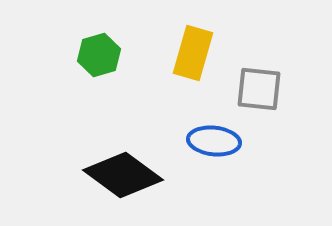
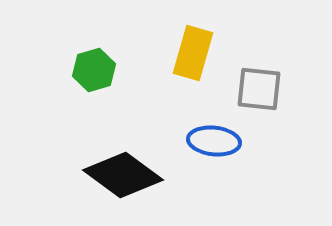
green hexagon: moved 5 px left, 15 px down
